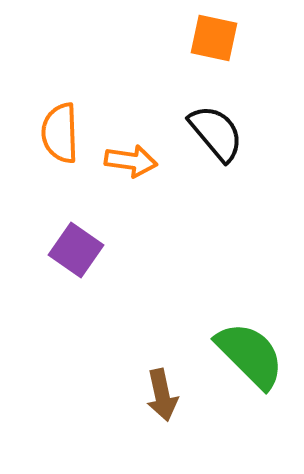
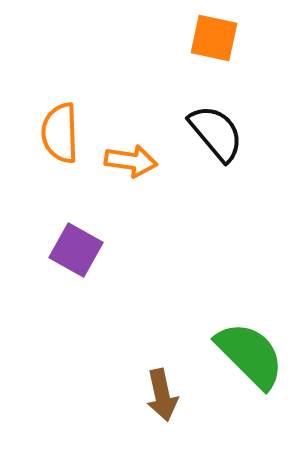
purple square: rotated 6 degrees counterclockwise
